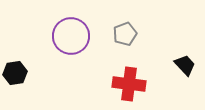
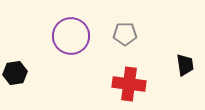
gray pentagon: rotated 20 degrees clockwise
black trapezoid: rotated 35 degrees clockwise
